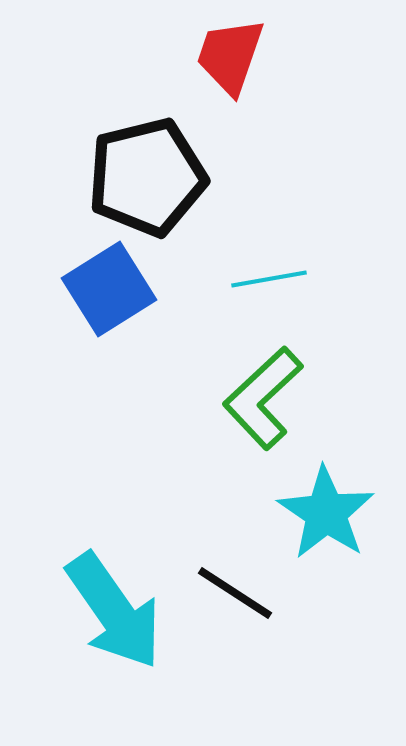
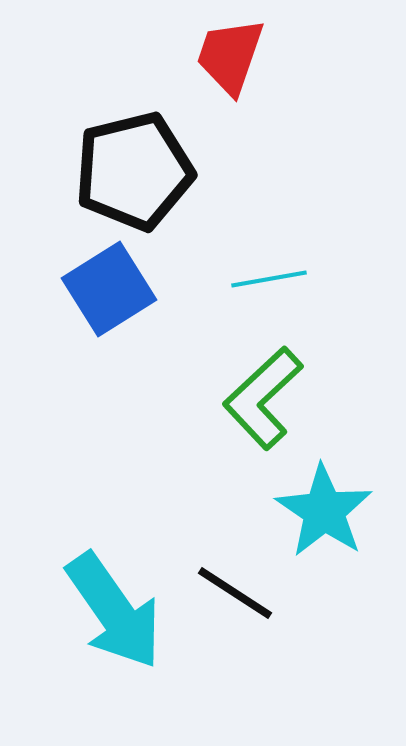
black pentagon: moved 13 px left, 6 px up
cyan star: moved 2 px left, 2 px up
